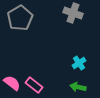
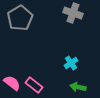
cyan cross: moved 8 px left
